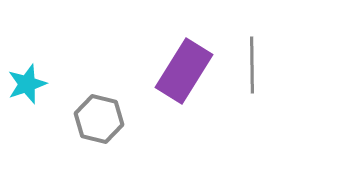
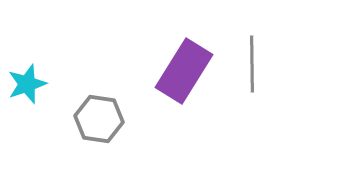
gray line: moved 1 px up
gray hexagon: rotated 6 degrees counterclockwise
